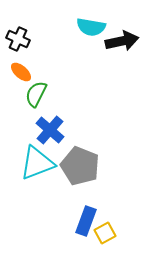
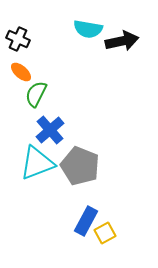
cyan semicircle: moved 3 px left, 2 px down
blue cross: rotated 8 degrees clockwise
blue rectangle: rotated 8 degrees clockwise
